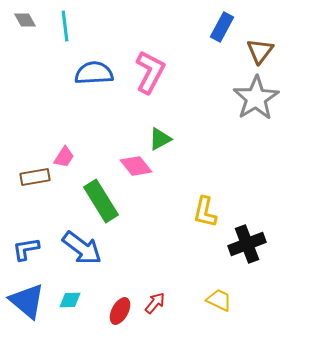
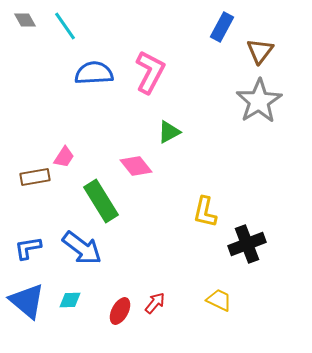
cyan line: rotated 28 degrees counterclockwise
gray star: moved 3 px right, 3 px down
green triangle: moved 9 px right, 7 px up
blue L-shape: moved 2 px right, 1 px up
